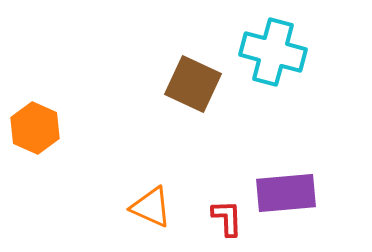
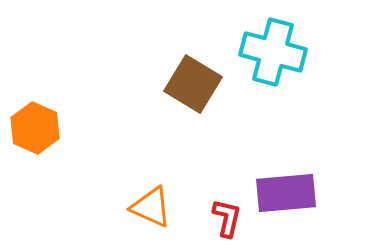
brown square: rotated 6 degrees clockwise
red L-shape: rotated 15 degrees clockwise
